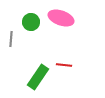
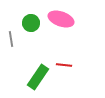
pink ellipse: moved 1 px down
green circle: moved 1 px down
gray line: rotated 14 degrees counterclockwise
